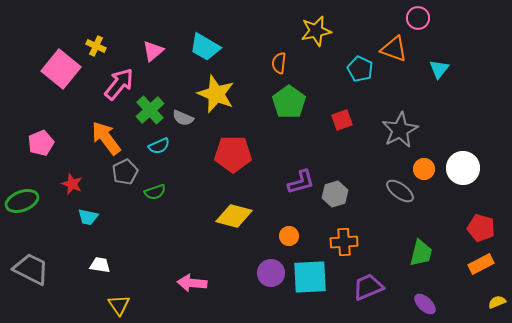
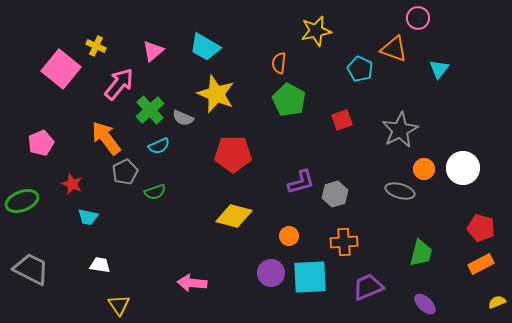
green pentagon at (289, 102): moved 2 px up; rotated 8 degrees counterclockwise
gray ellipse at (400, 191): rotated 20 degrees counterclockwise
